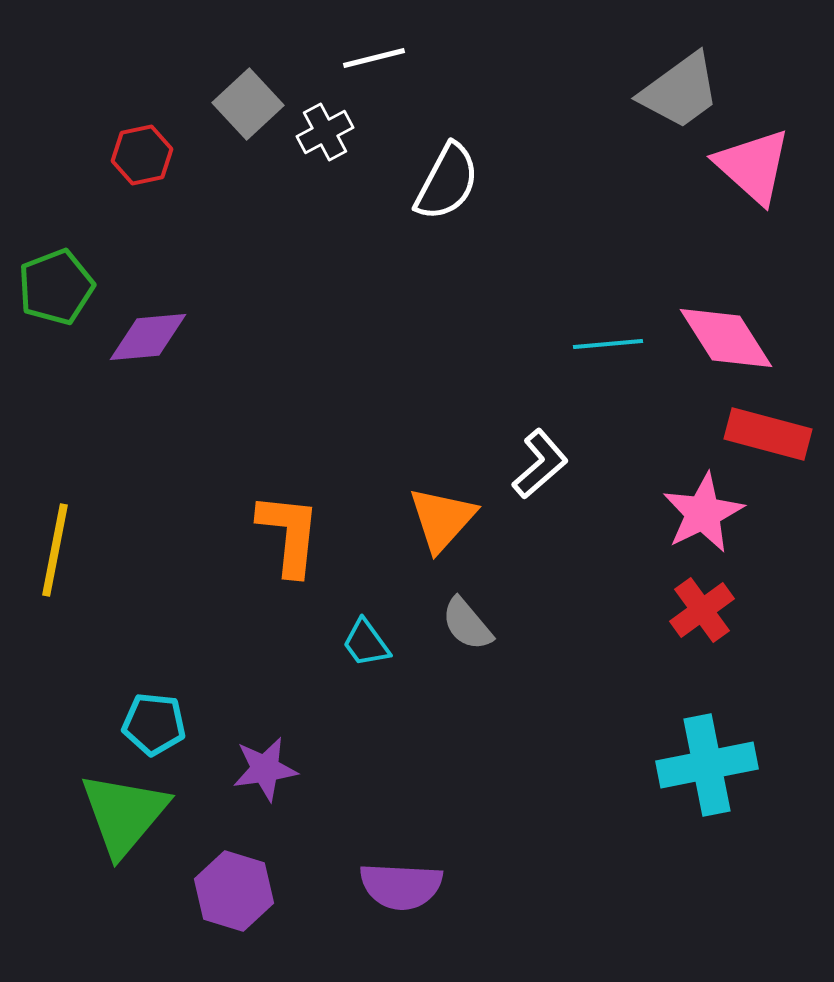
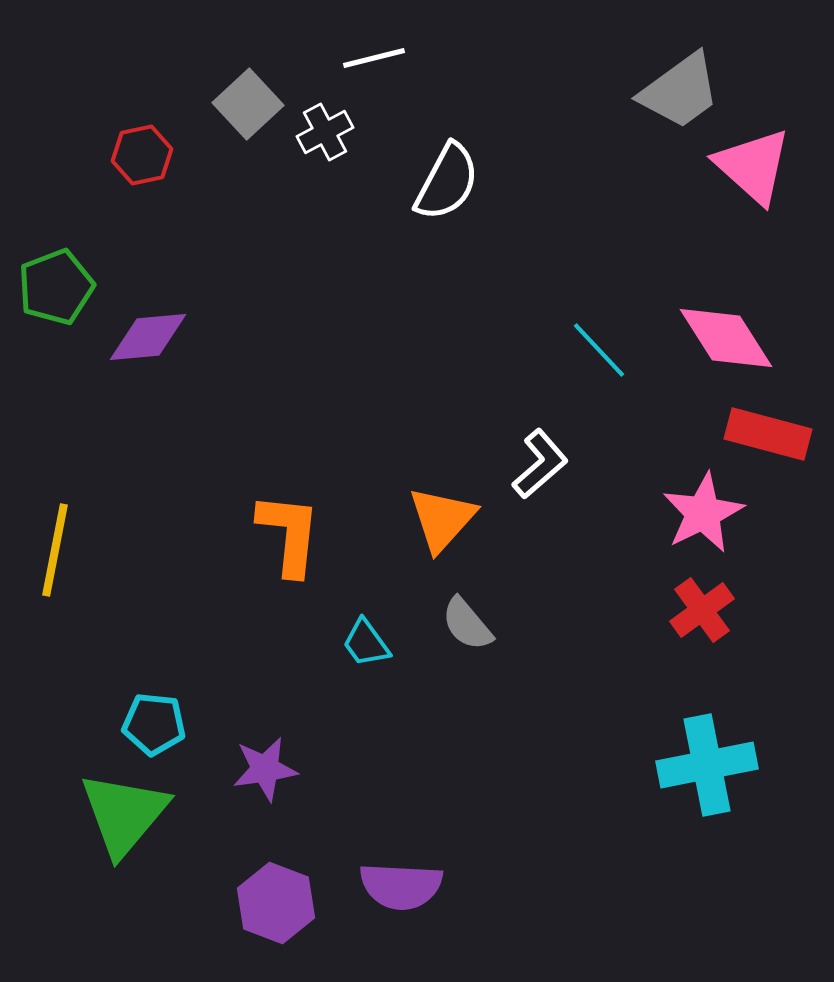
cyan line: moved 9 px left, 6 px down; rotated 52 degrees clockwise
purple hexagon: moved 42 px right, 12 px down; rotated 4 degrees clockwise
